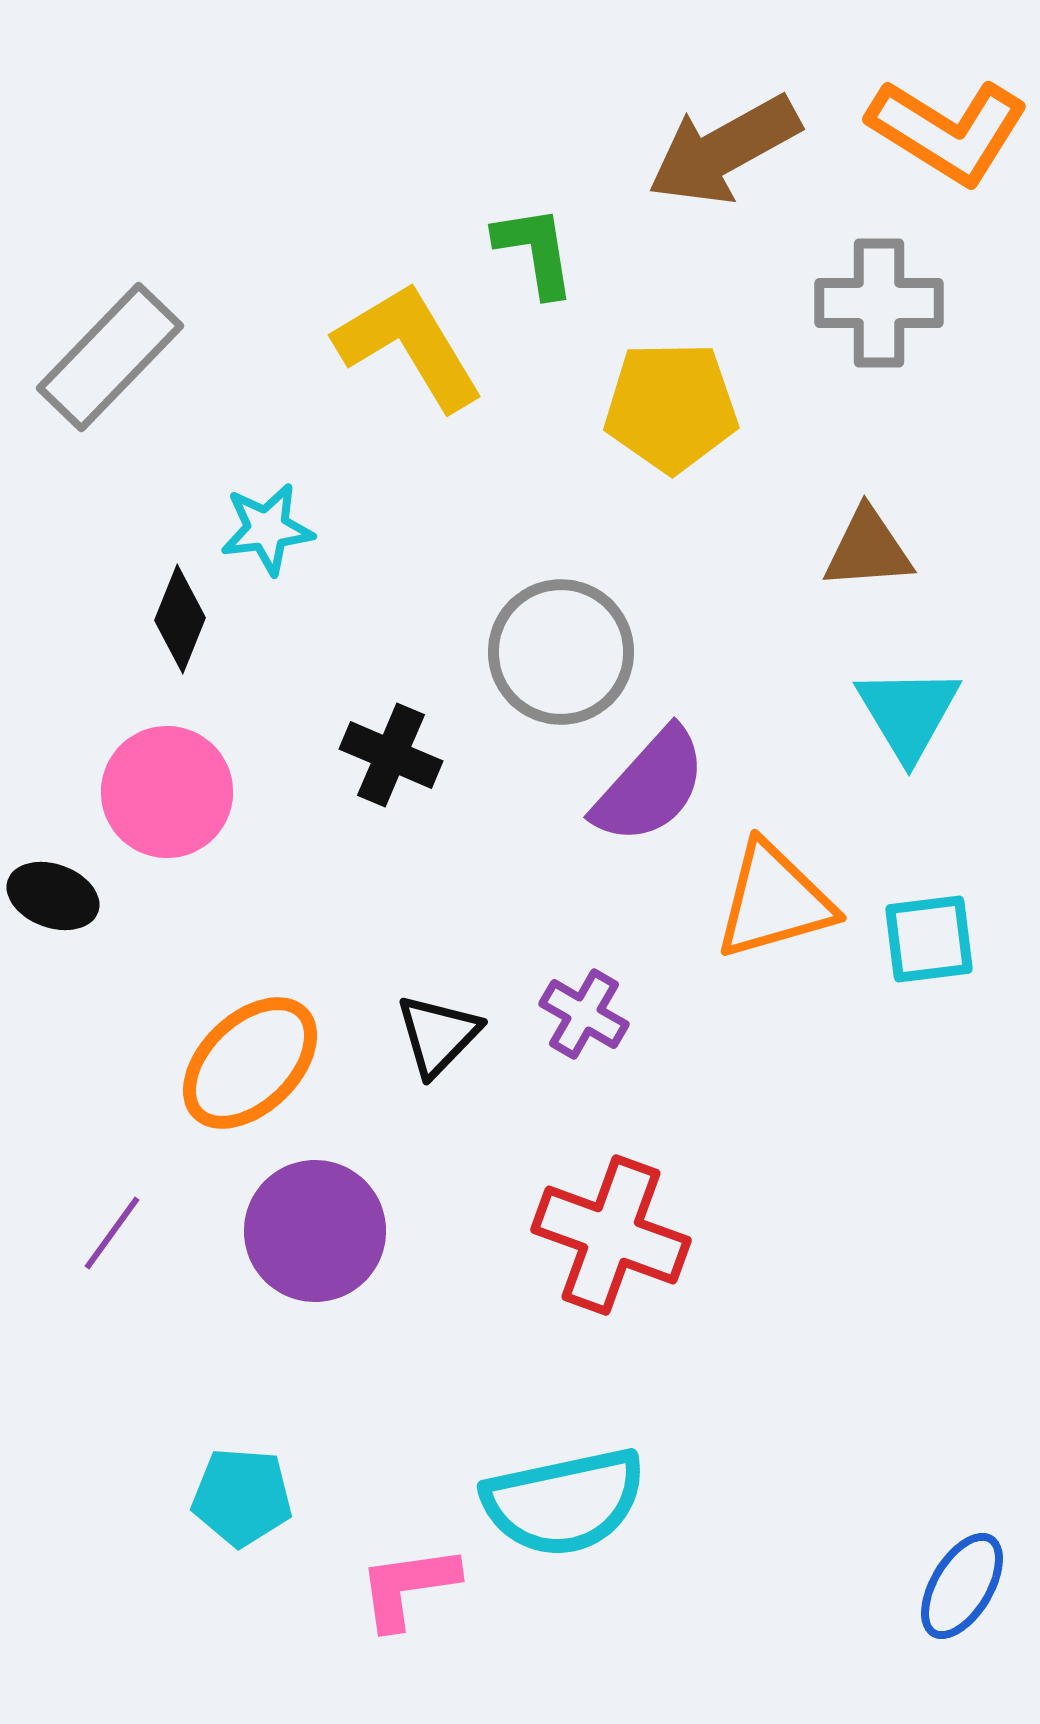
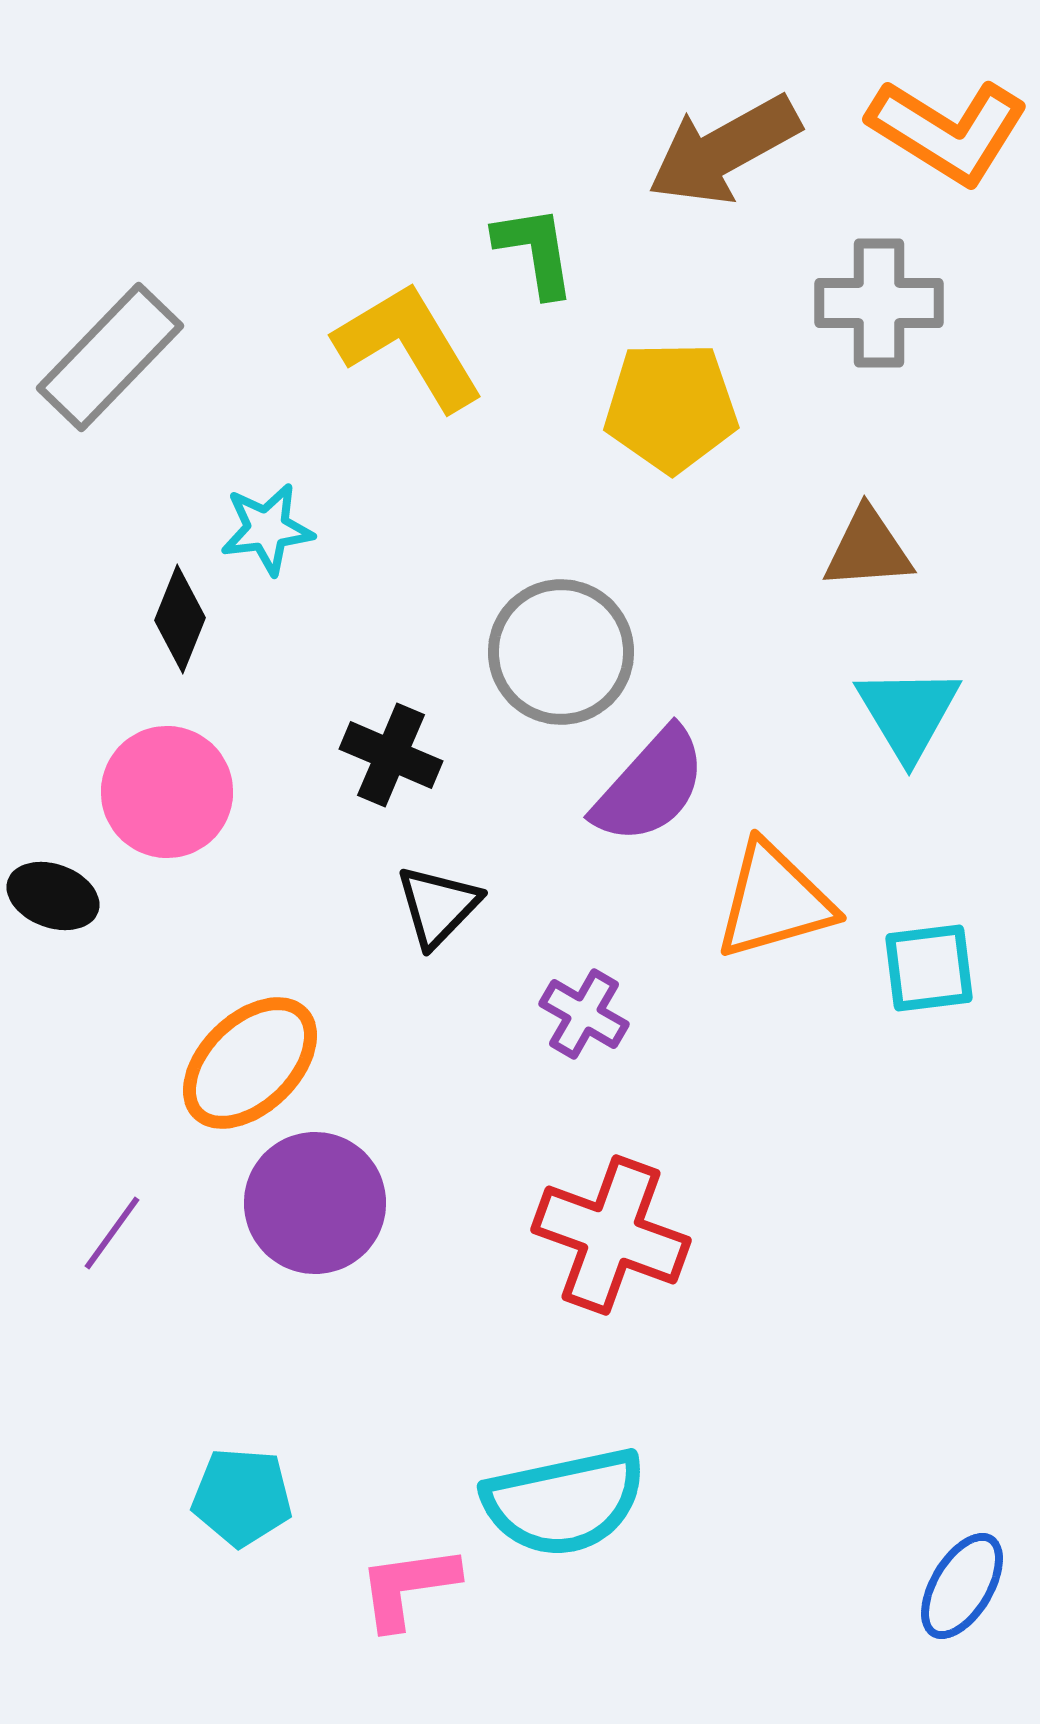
cyan square: moved 29 px down
black triangle: moved 129 px up
purple circle: moved 28 px up
